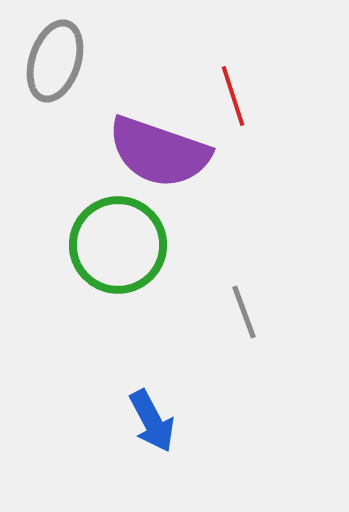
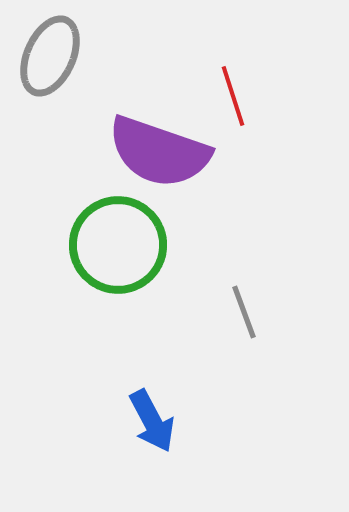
gray ellipse: moved 5 px left, 5 px up; rotated 6 degrees clockwise
